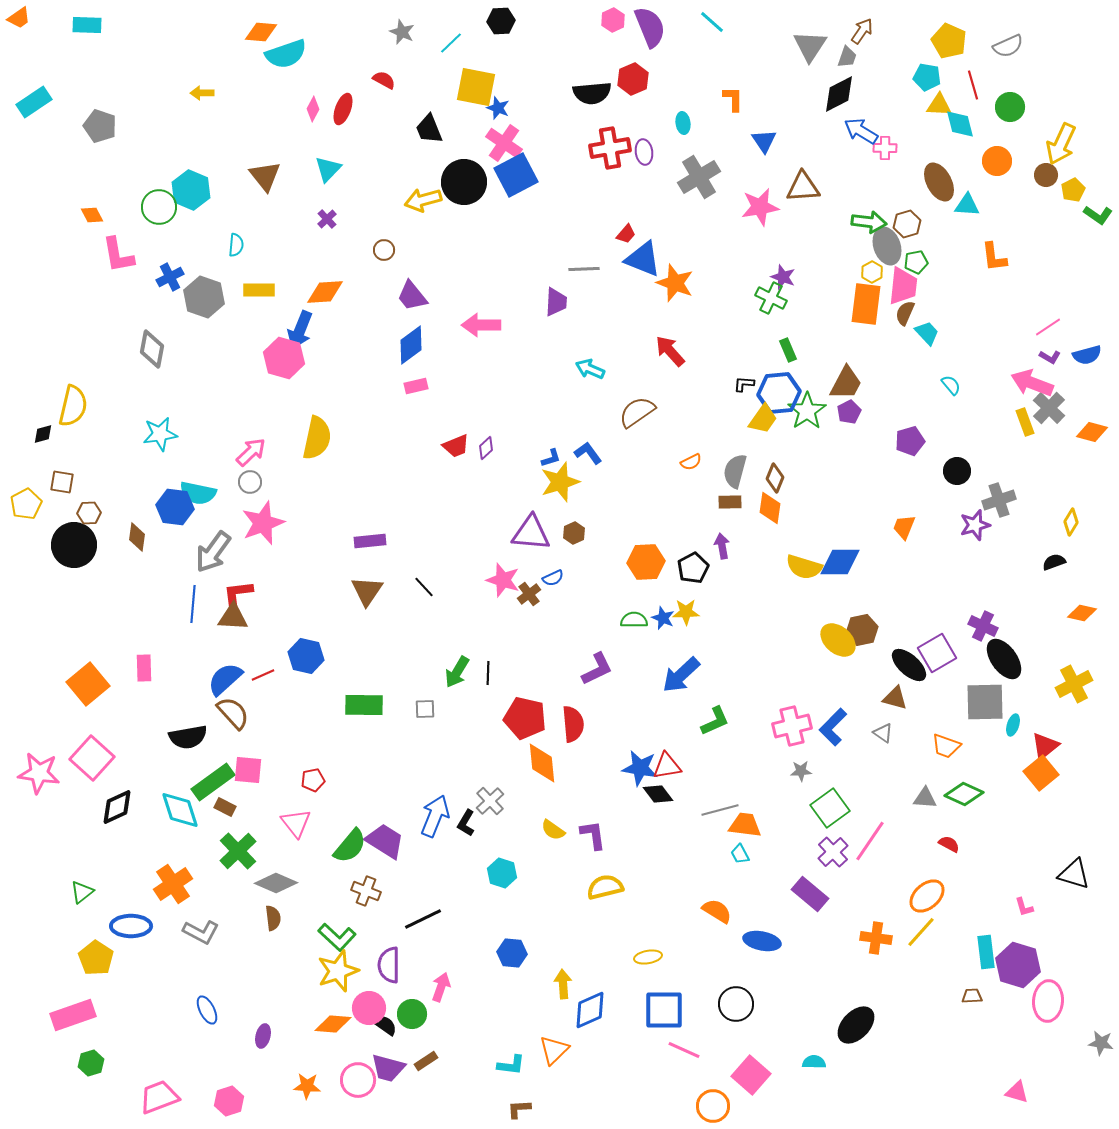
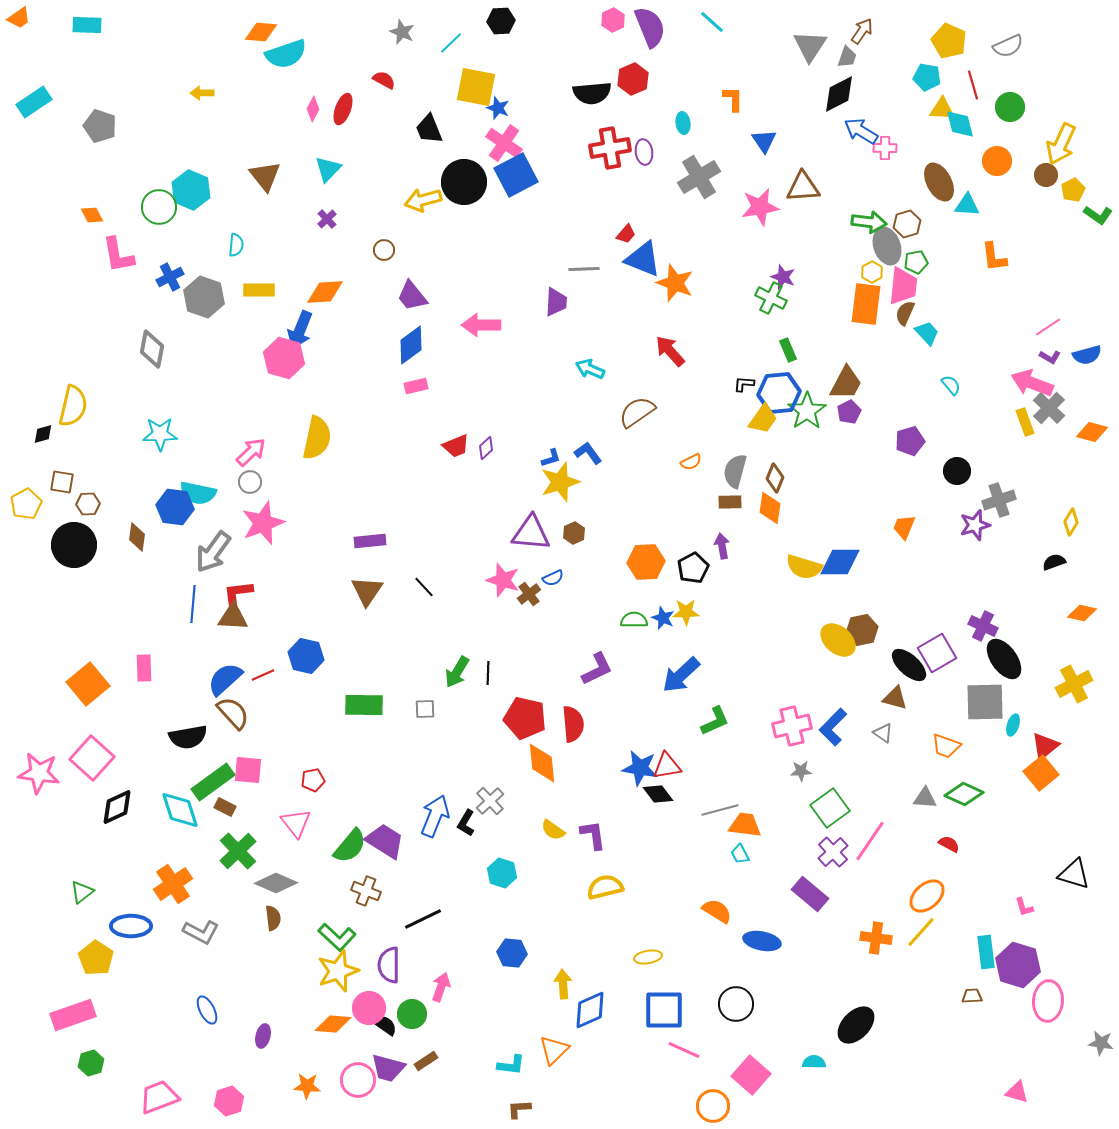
yellow triangle at (939, 105): moved 3 px right, 4 px down
cyan star at (160, 434): rotated 8 degrees clockwise
brown hexagon at (89, 513): moved 1 px left, 9 px up
